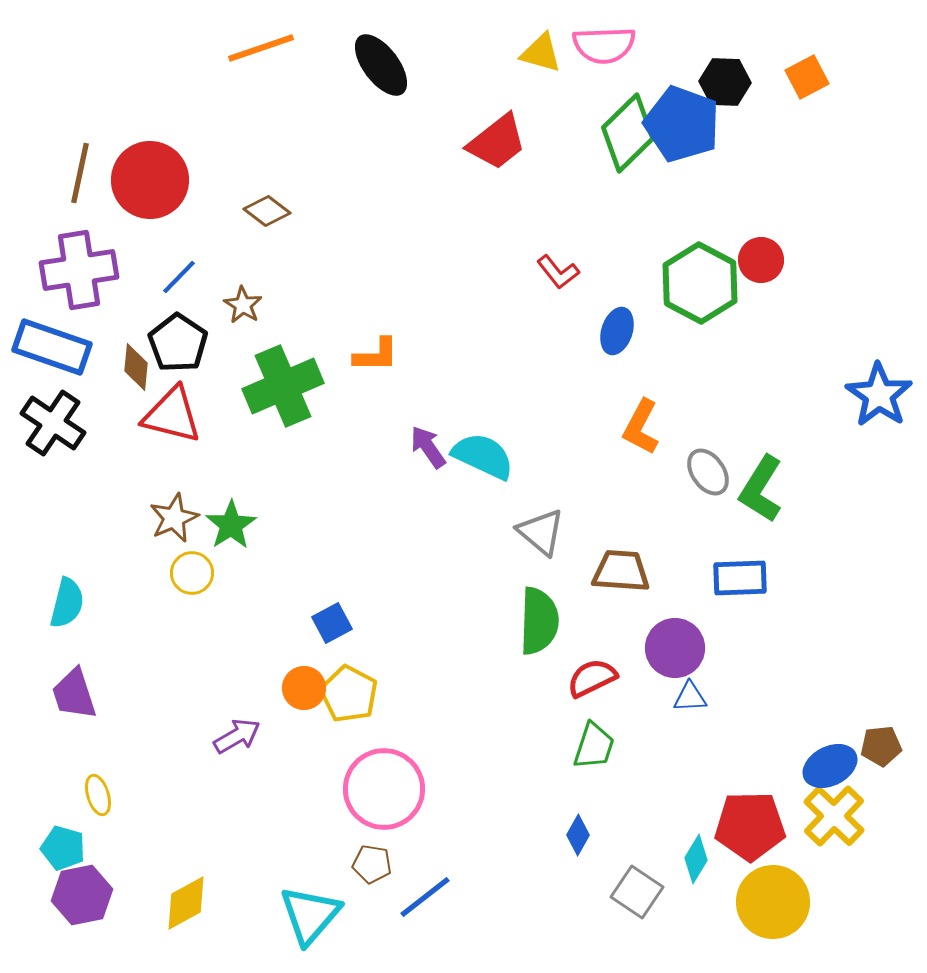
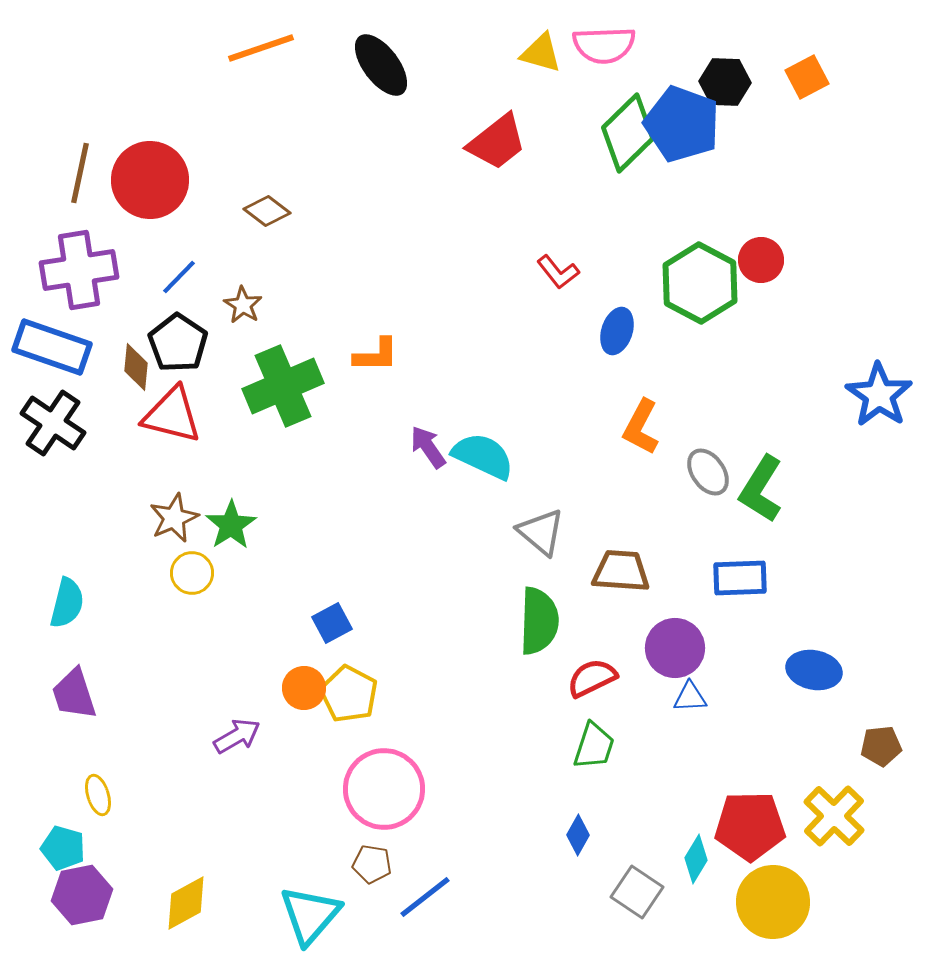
blue ellipse at (830, 766): moved 16 px left, 96 px up; rotated 38 degrees clockwise
